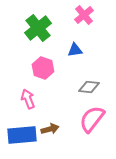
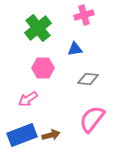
pink cross: rotated 24 degrees clockwise
blue triangle: moved 1 px up
pink hexagon: rotated 20 degrees counterclockwise
gray diamond: moved 1 px left, 8 px up
pink arrow: rotated 102 degrees counterclockwise
brown arrow: moved 1 px right, 6 px down
blue rectangle: rotated 16 degrees counterclockwise
